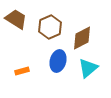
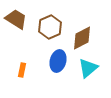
orange rectangle: moved 1 px up; rotated 64 degrees counterclockwise
